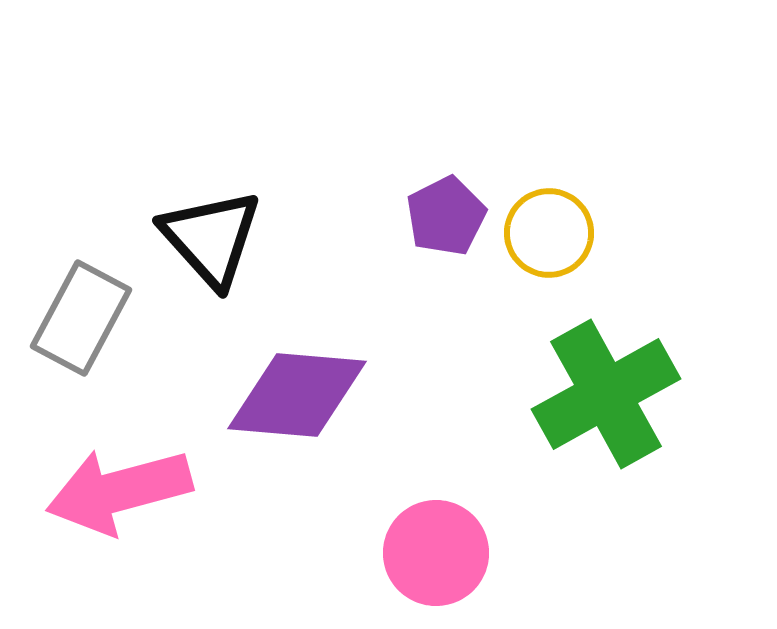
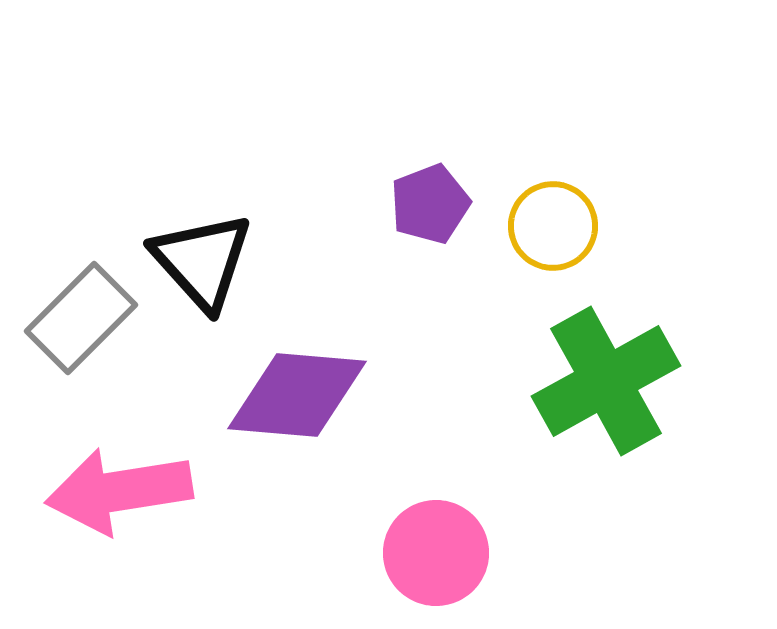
purple pentagon: moved 16 px left, 12 px up; rotated 6 degrees clockwise
yellow circle: moved 4 px right, 7 px up
black triangle: moved 9 px left, 23 px down
gray rectangle: rotated 17 degrees clockwise
green cross: moved 13 px up
pink arrow: rotated 6 degrees clockwise
